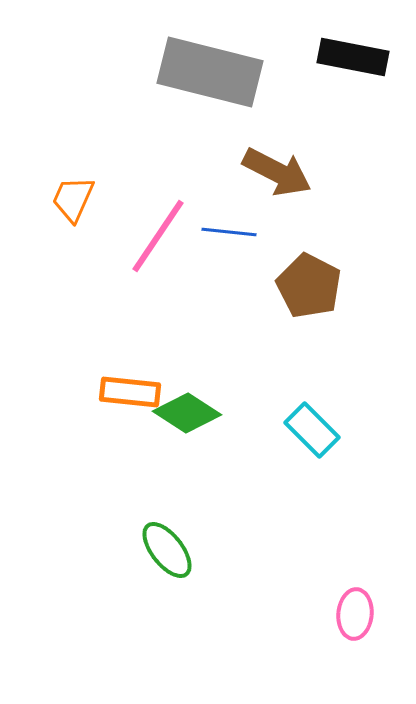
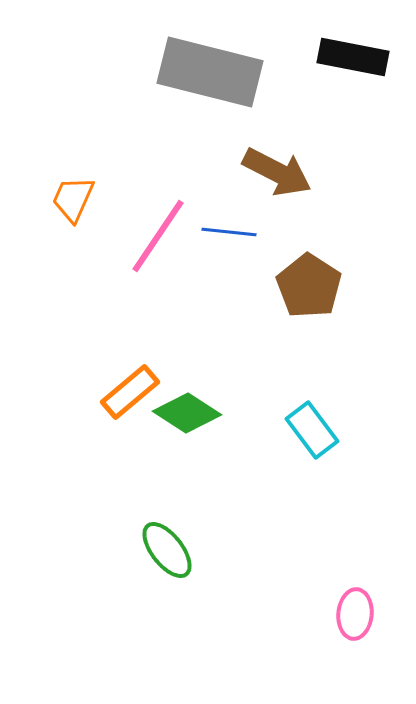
brown pentagon: rotated 6 degrees clockwise
orange rectangle: rotated 46 degrees counterclockwise
cyan rectangle: rotated 8 degrees clockwise
